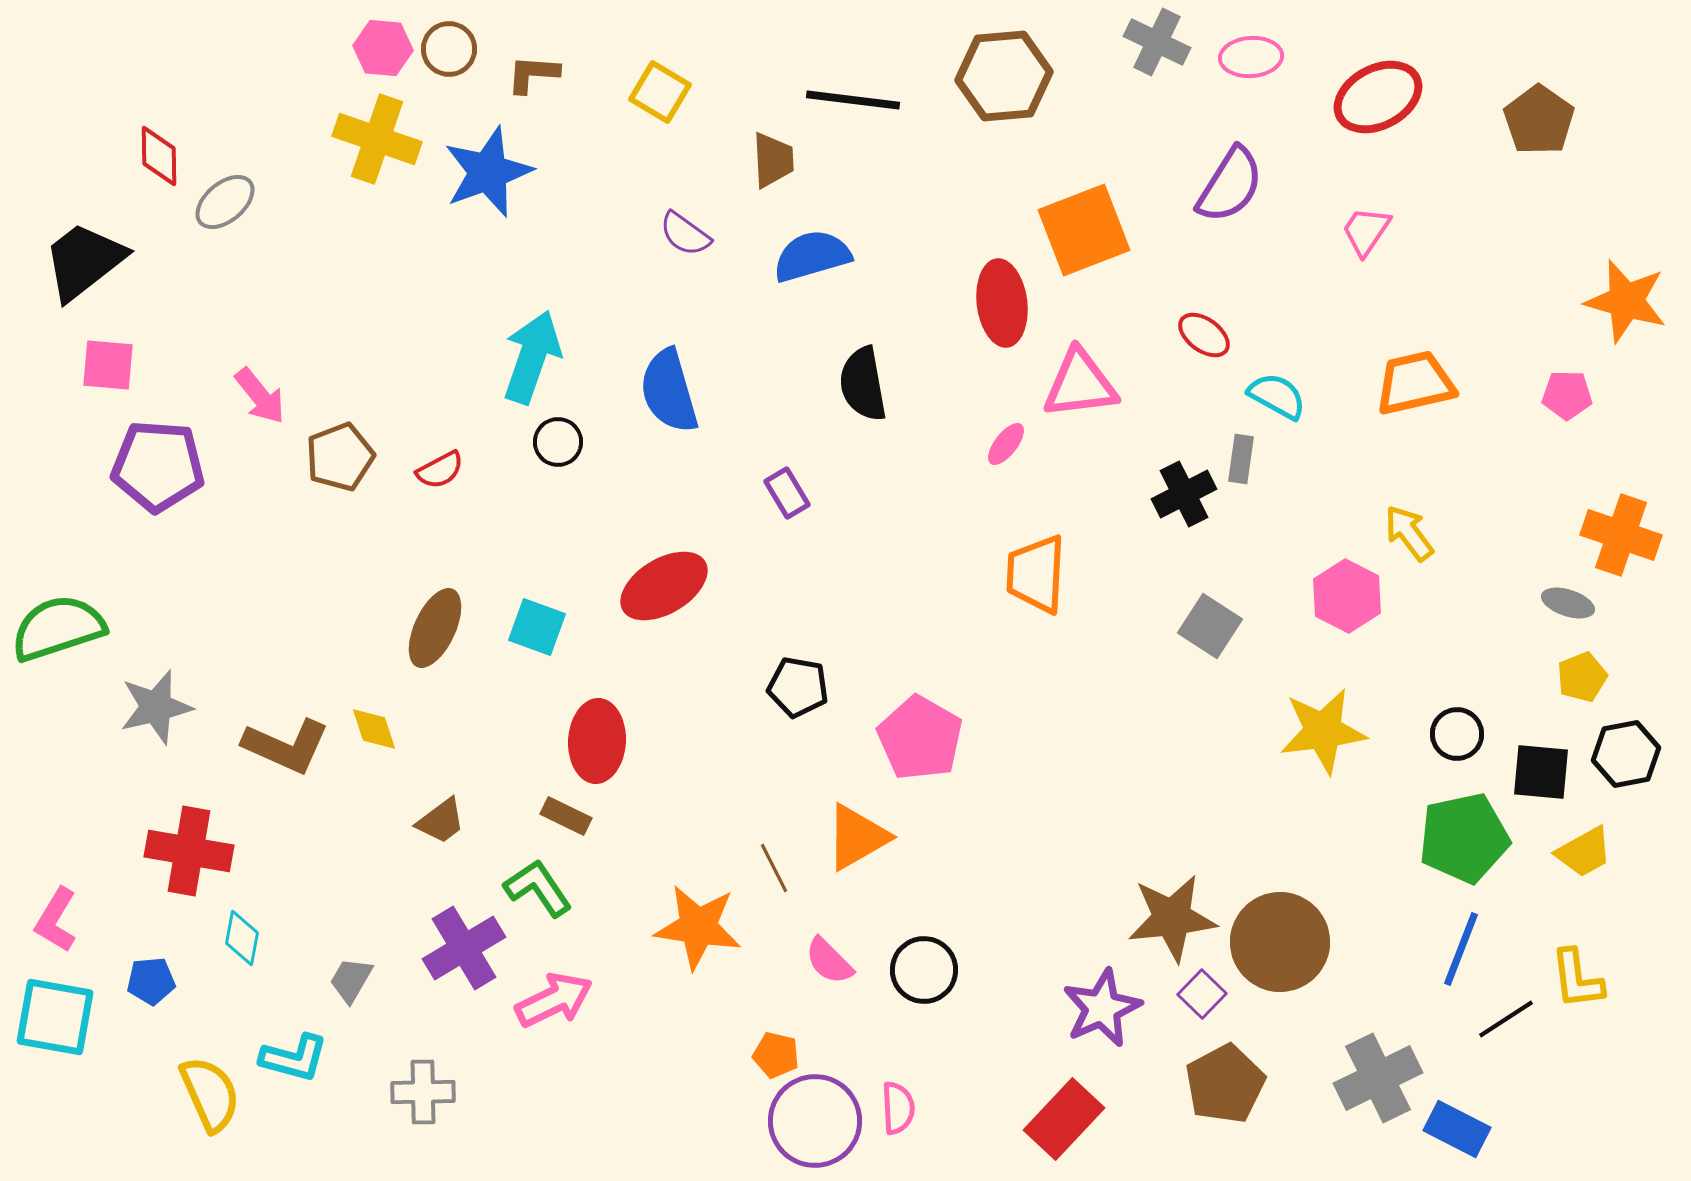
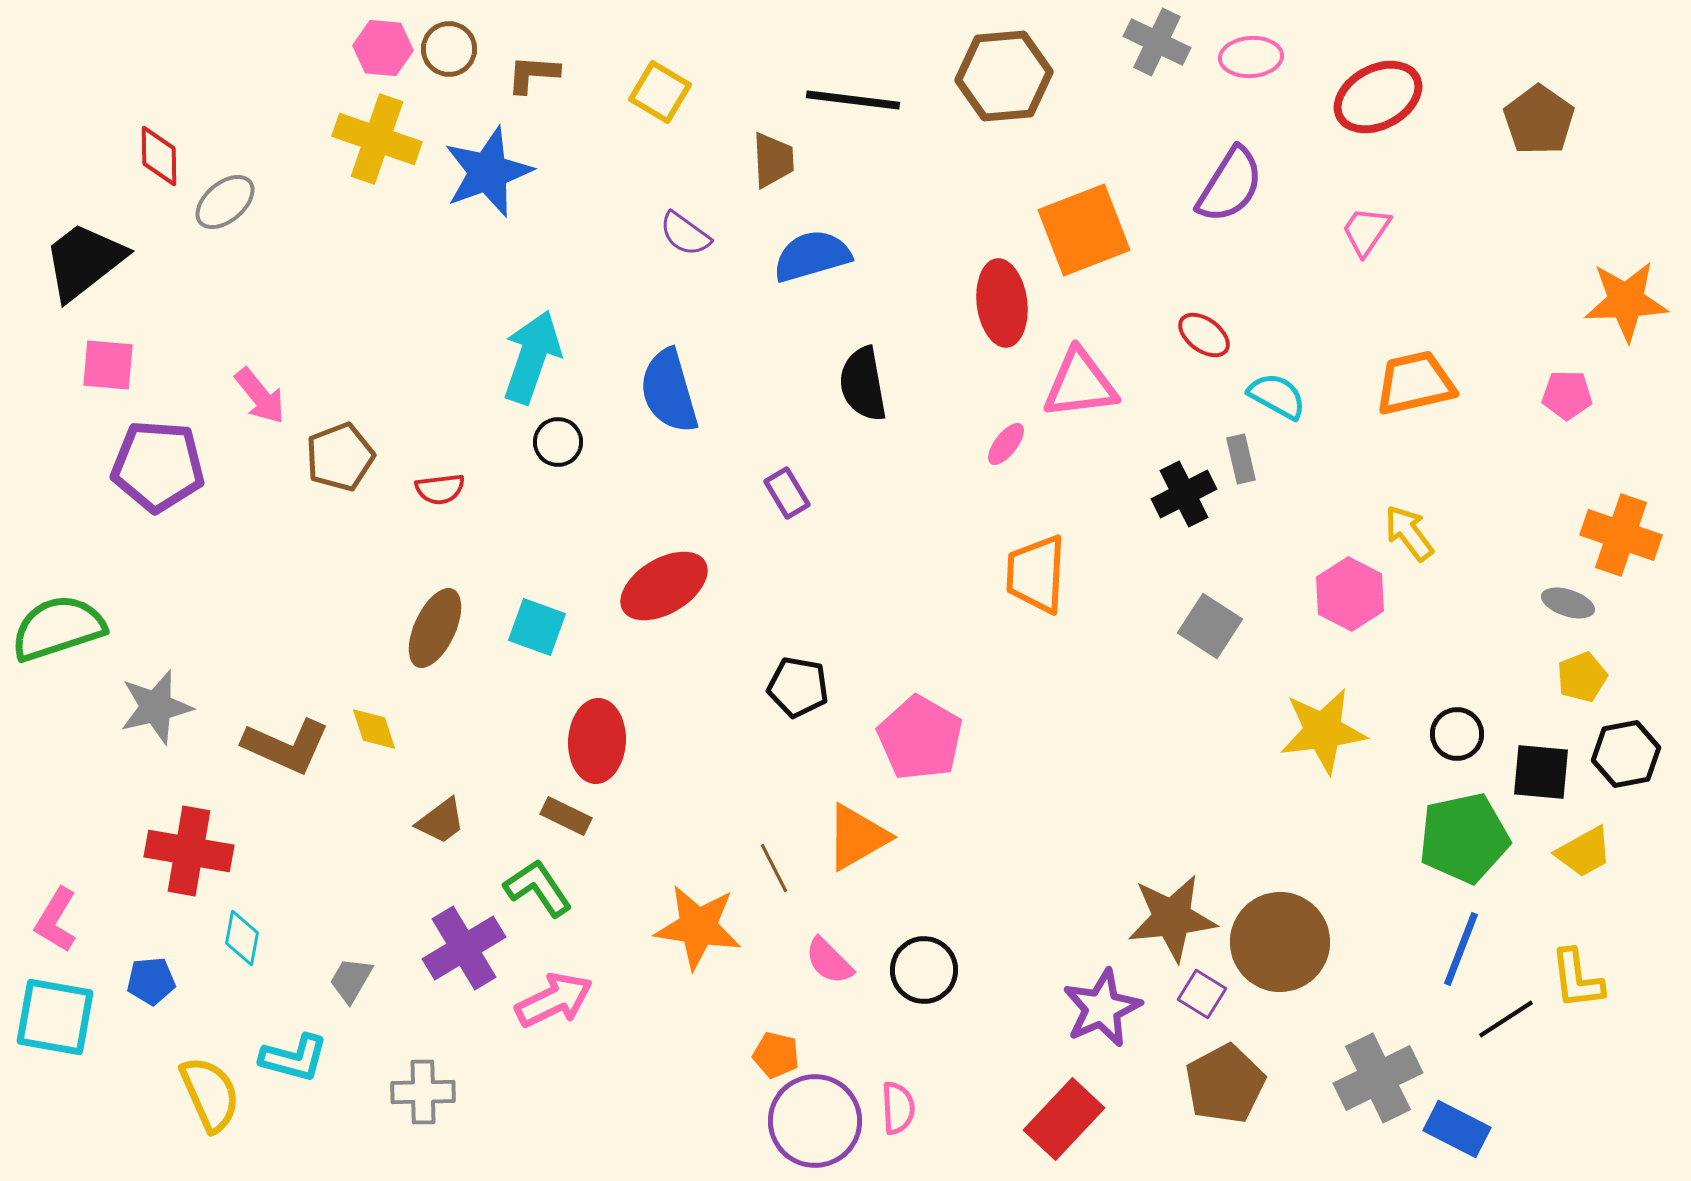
orange star at (1626, 301): rotated 18 degrees counterclockwise
gray rectangle at (1241, 459): rotated 21 degrees counterclockwise
red semicircle at (440, 470): moved 19 px down; rotated 21 degrees clockwise
pink hexagon at (1347, 596): moved 3 px right, 2 px up
purple square at (1202, 994): rotated 12 degrees counterclockwise
